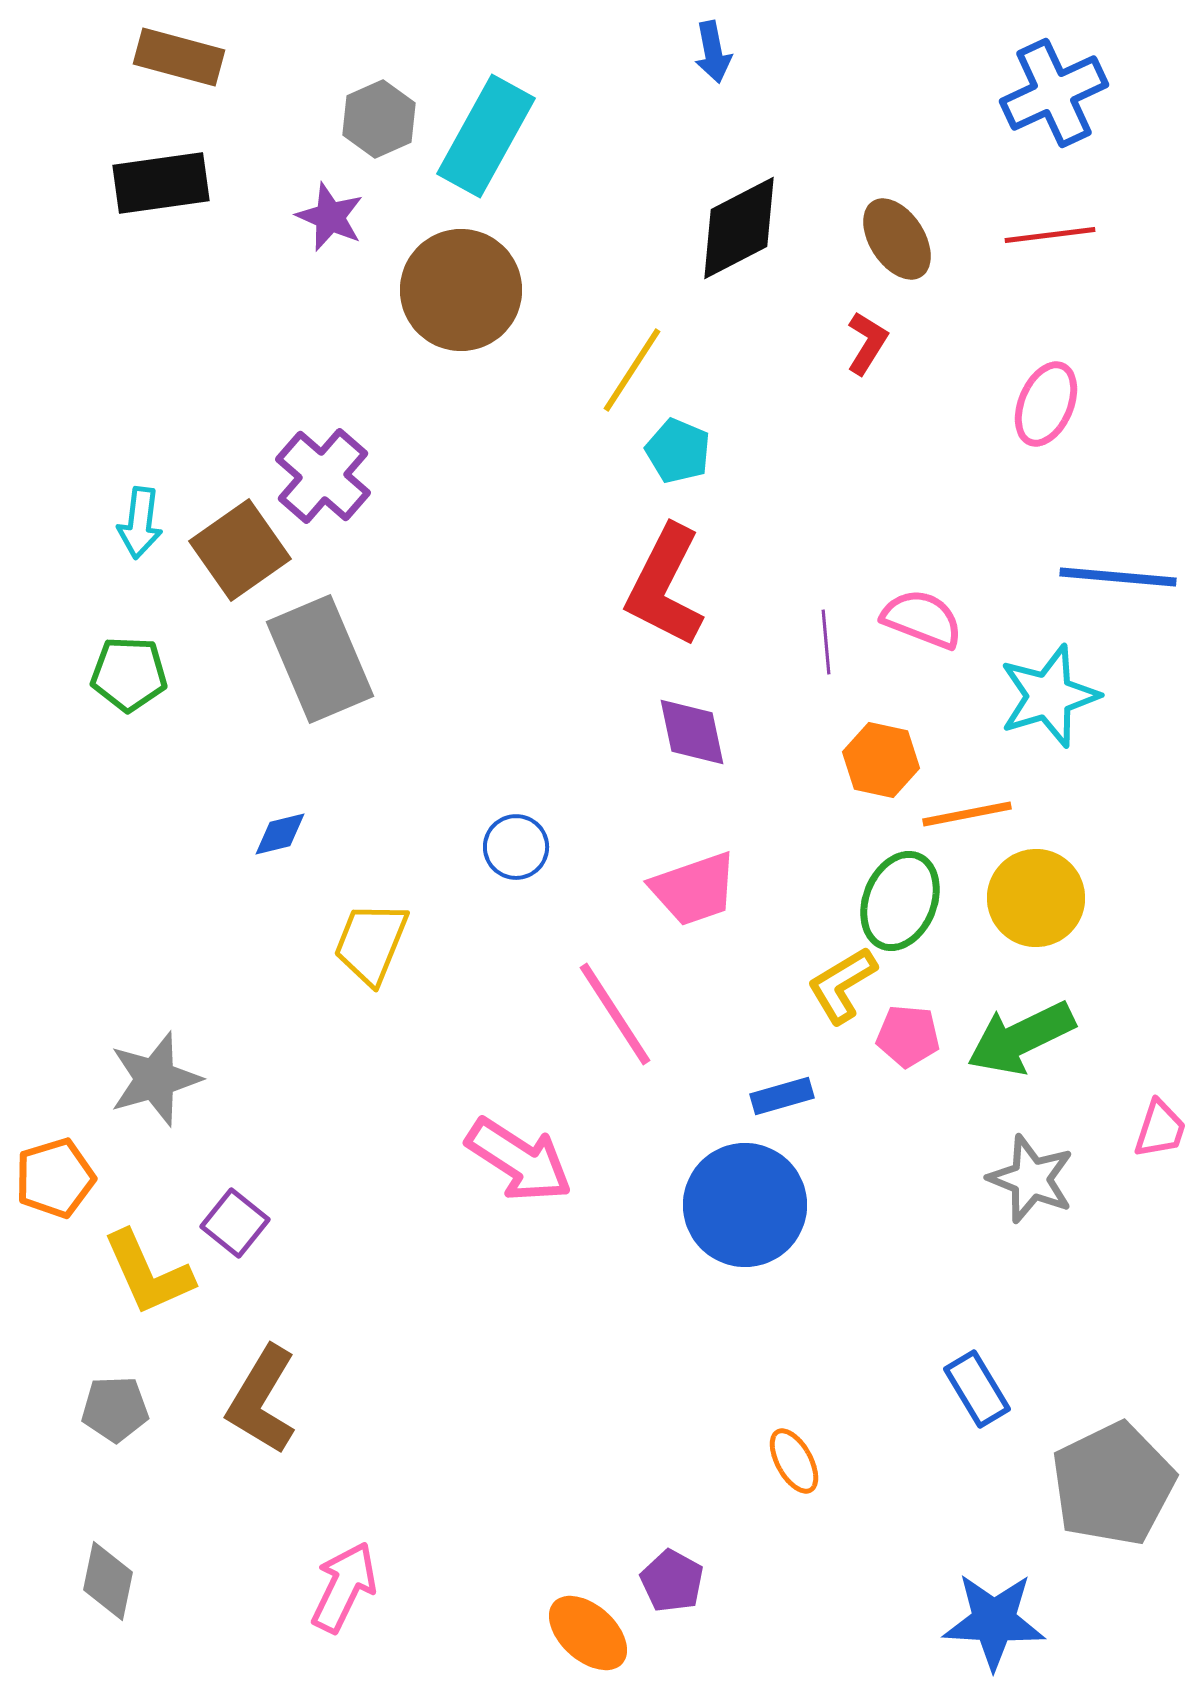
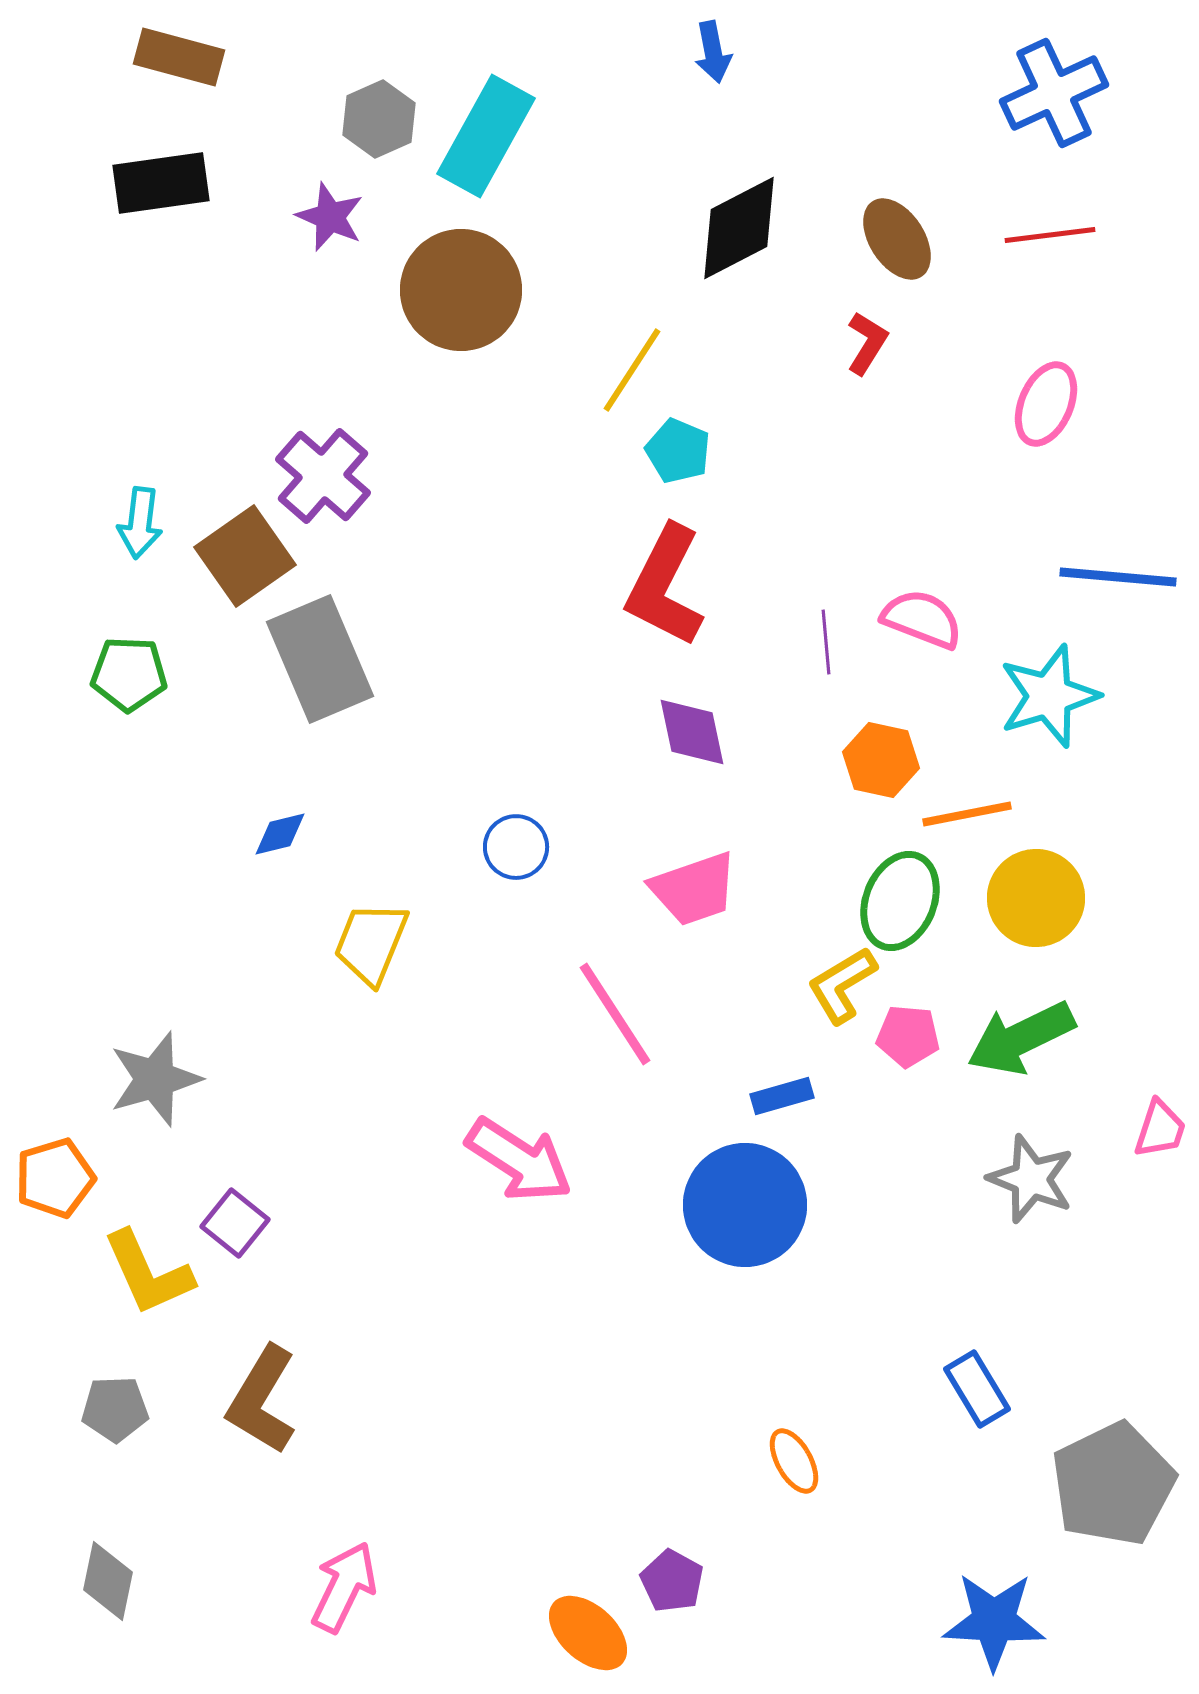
brown square at (240, 550): moved 5 px right, 6 px down
